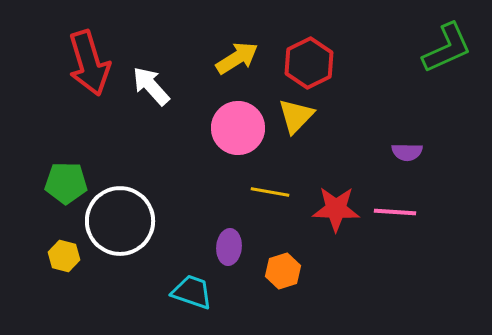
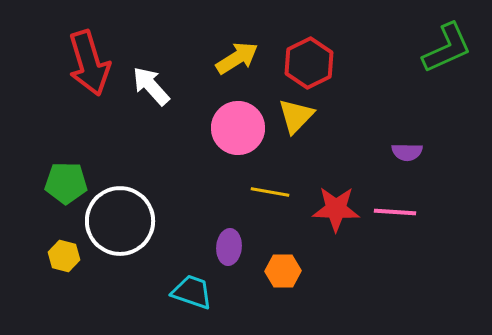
orange hexagon: rotated 16 degrees clockwise
